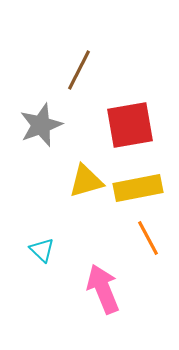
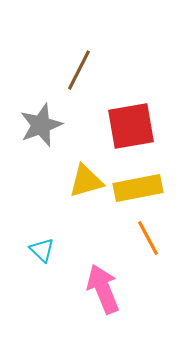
red square: moved 1 px right, 1 px down
